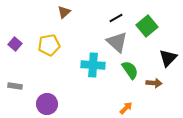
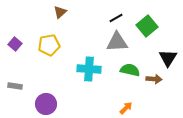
brown triangle: moved 4 px left
gray triangle: rotated 45 degrees counterclockwise
black triangle: rotated 12 degrees counterclockwise
cyan cross: moved 4 px left, 4 px down
green semicircle: rotated 42 degrees counterclockwise
brown arrow: moved 4 px up
purple circle: moved 1 px left
